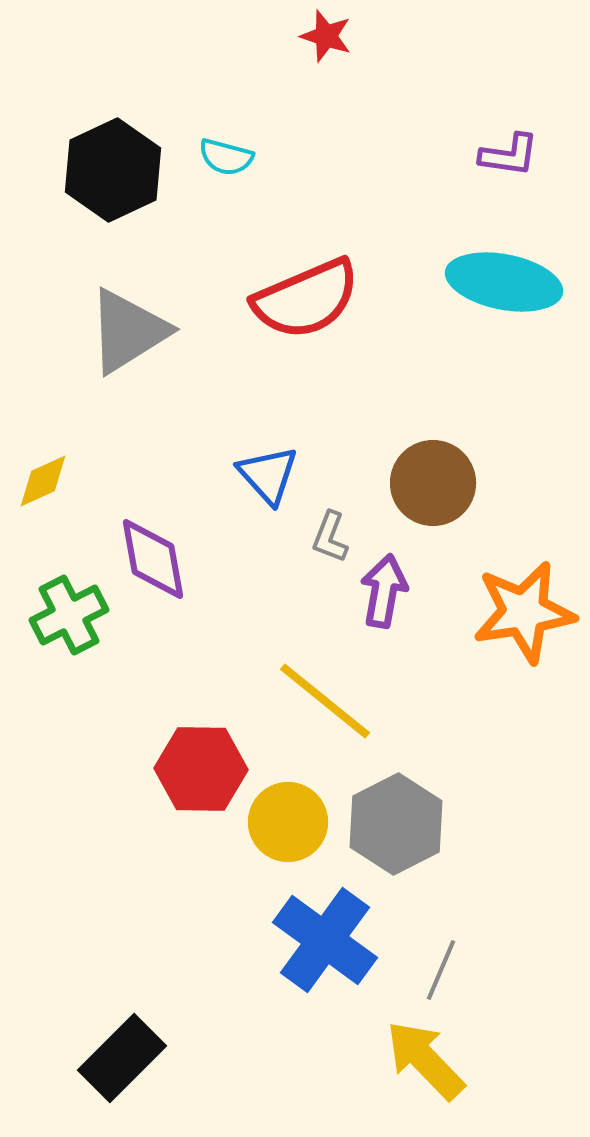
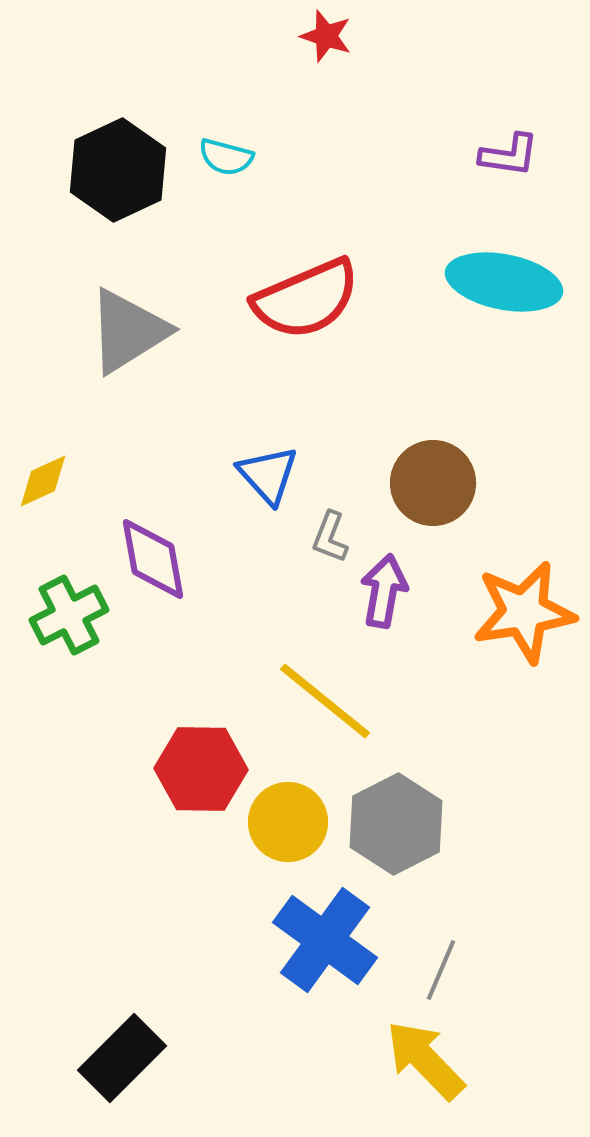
black hexagon: moved 5 px right
